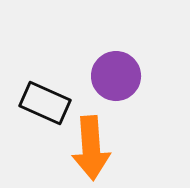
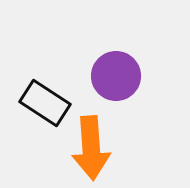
black rectangle: rotated 9 degrees clockwise
